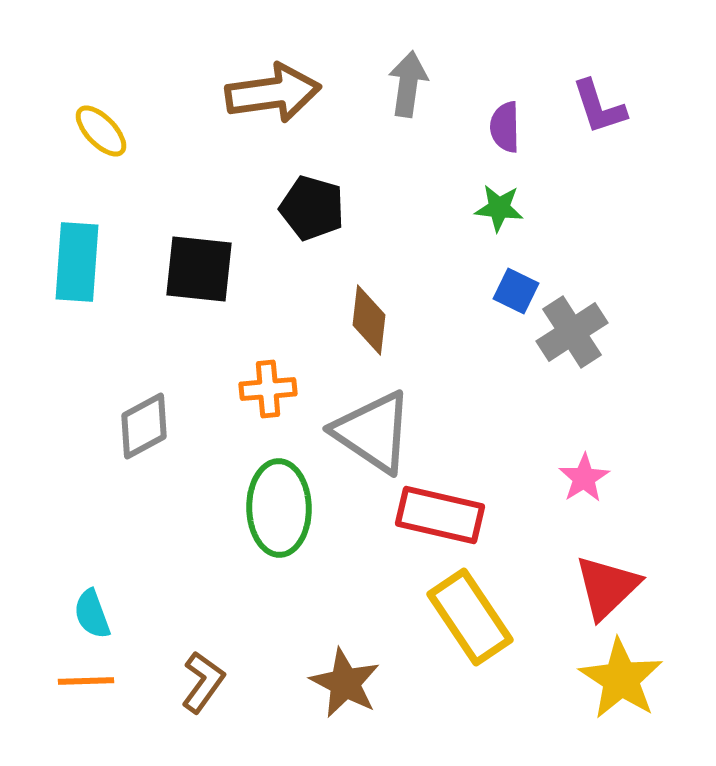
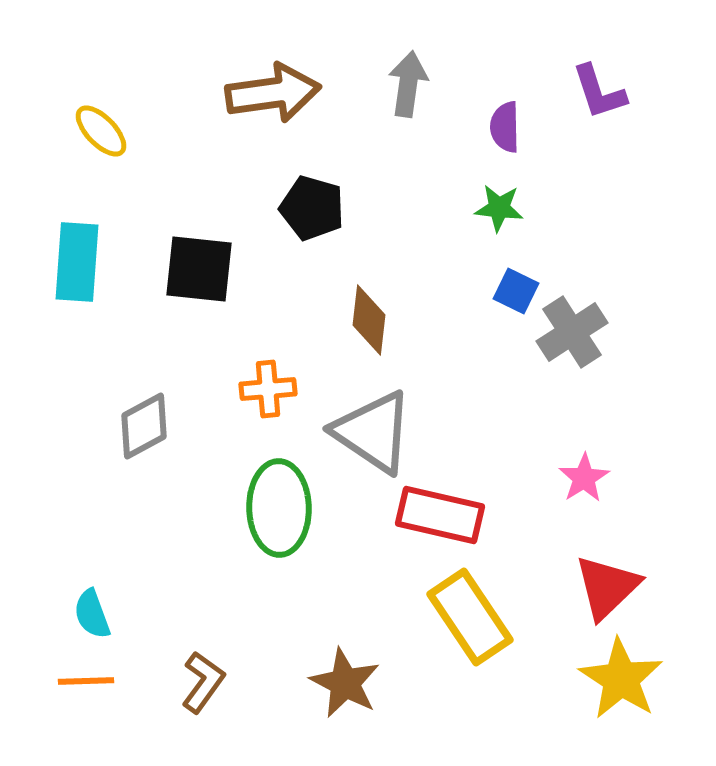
purple L-shape: moved 15 px up
